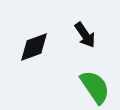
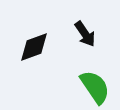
black arrow: moved 1 px up
